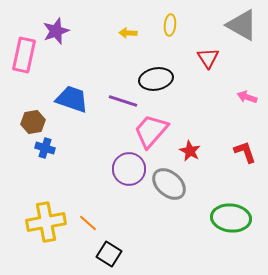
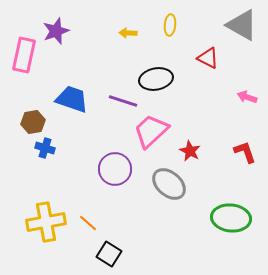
red triangle: rotated 30 degrees counterclockwise
pink trapezoid: rotated 6 degrees clockwise
purple circle: moved 14 px left
